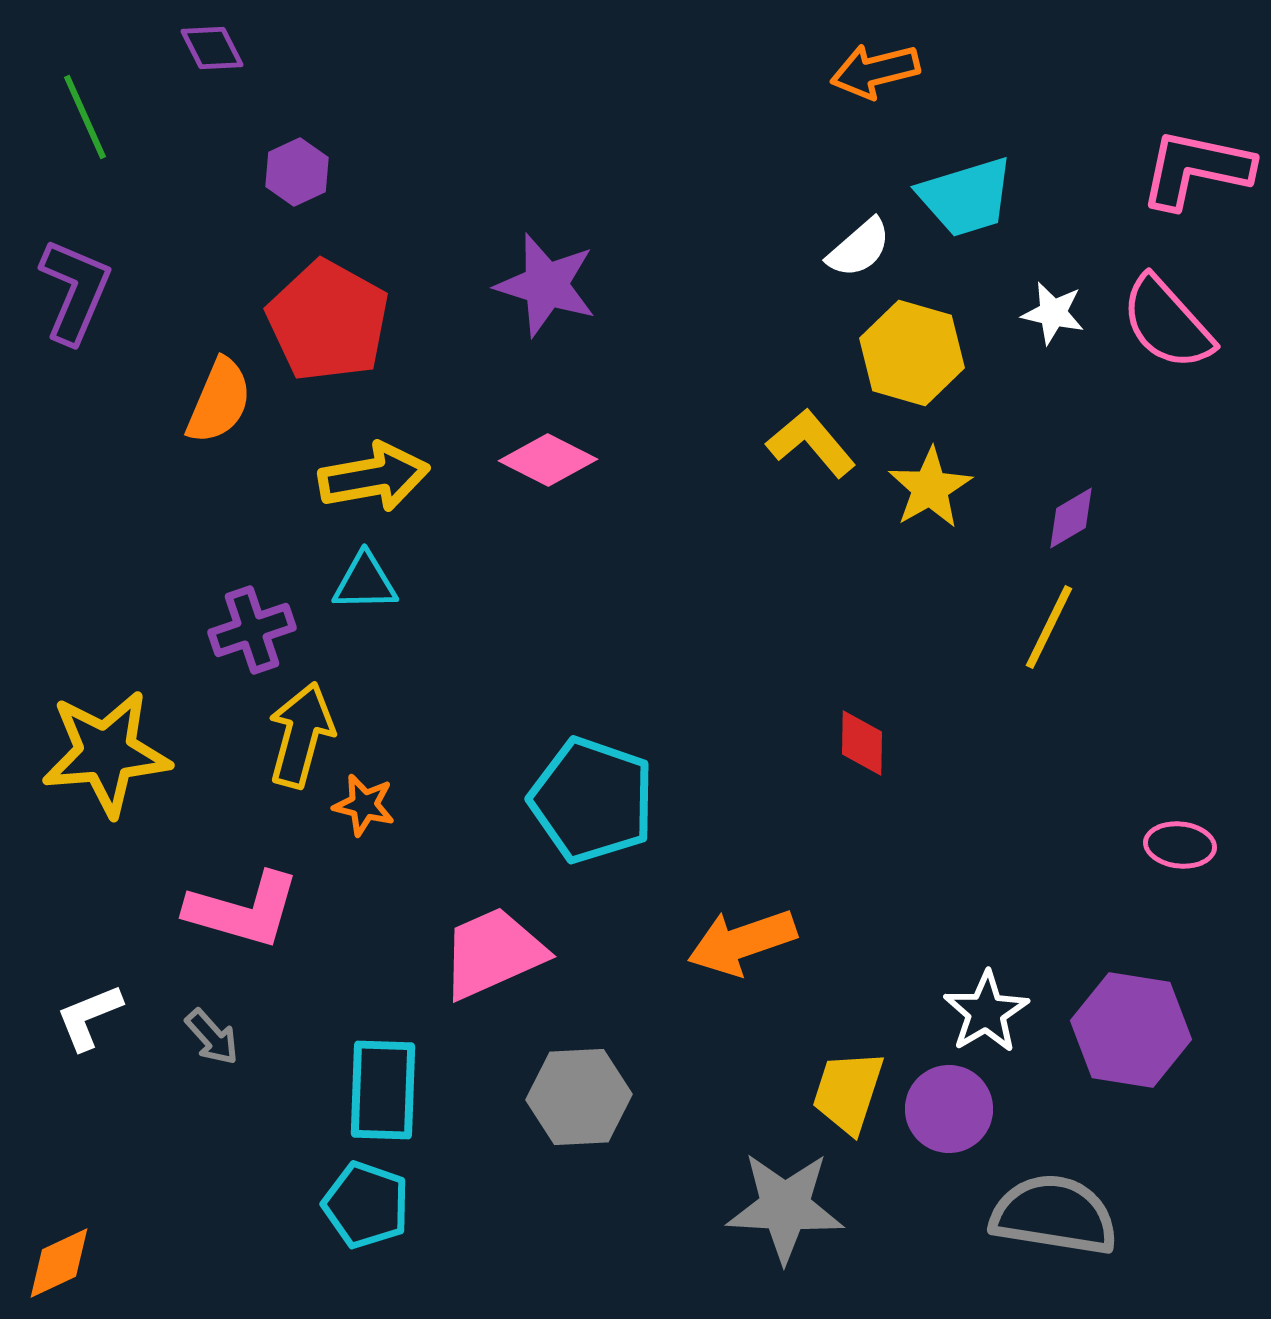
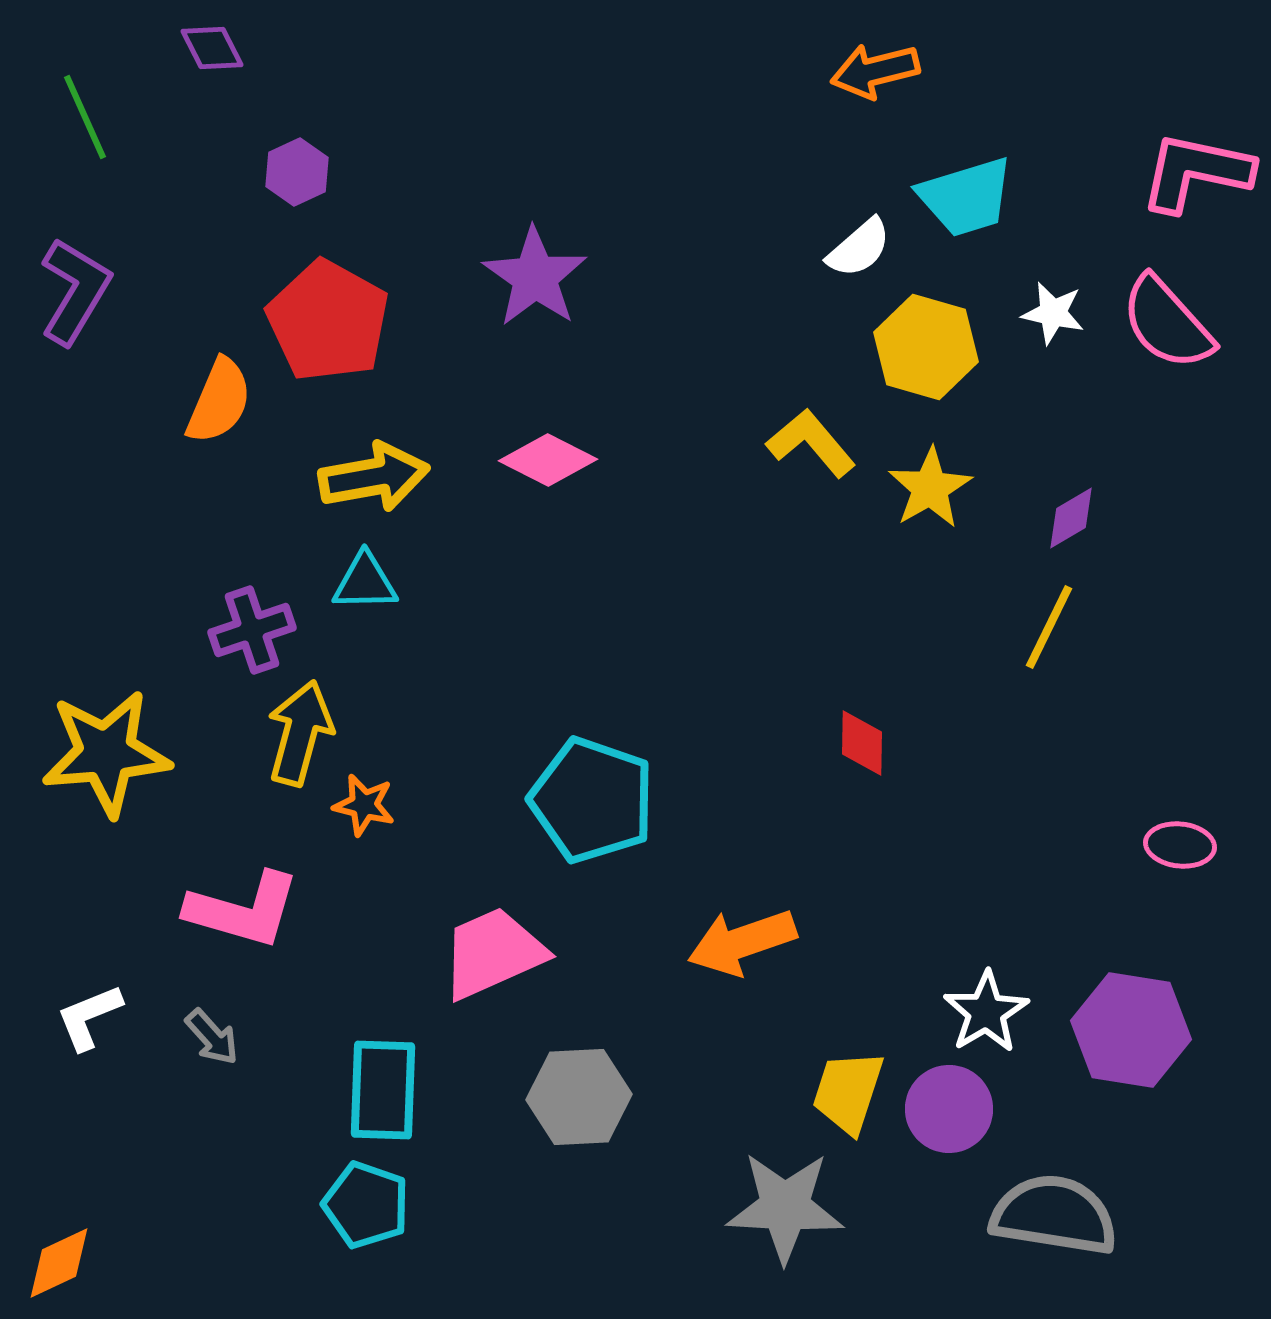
pink L-shape at (1196, 169): moved 3 px down
purple star at (546, 285): moved 11 px left, 8 px up; rotated 18 degrees clockwise
purple L-shape at (75, 291): rotated 8 degrees clockwise
yellow hexagon at (912, 353): moved 14 px right, 6 px up
yellow arrow at (301, 735): moved 1 px left, 2 px up
